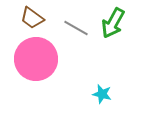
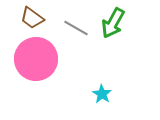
cyan star: rotated 18 degrees clockwise
